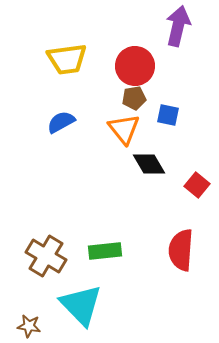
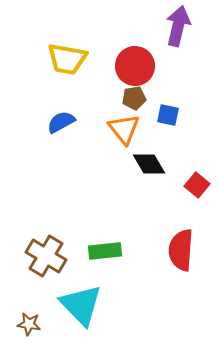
yellow trapezoid: rotated 18 degrees clockwise
brown star: moved 2 px up
